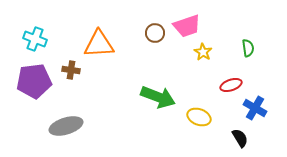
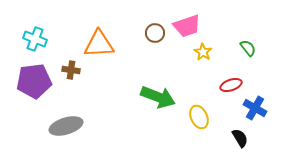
green semicircle: rotated 30 degrees counterclockwise
yellow ellipse: rotated 45 degrees clockwise
